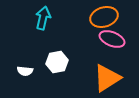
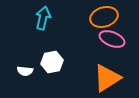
white hexagon: moved 5 px left
